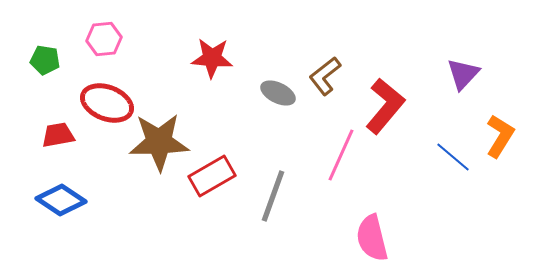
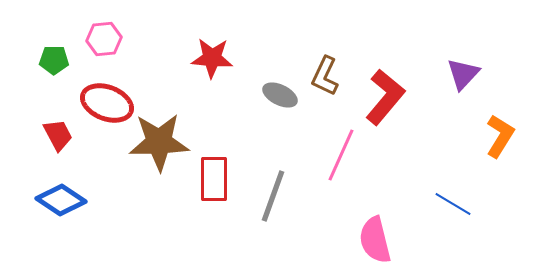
green pentagon: moved 9 px right; rotated 8 degrees counterclockwise
brown L-shape: rotated 27 degrees counterclockwise
gray ellipse: moved 2 px right, 2 px down
red L-shape: moved 9 px up
red trapezoid: rotated 72 degrees clockwise
blue line: moved 47 px down; rotated 9 degrees counterclockwise
red rectangle: moved 2 px right, 3 px down; rotated 60 degrees counterclockwise
pink semicircle: moved 3 px right, 2 px down
